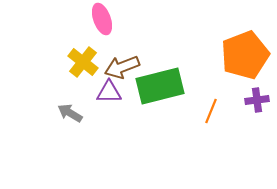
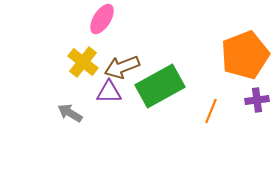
pink ellipse: rotated 52 degrees clockwise
green rectangle: rotated 15 degrees counterclockwise
